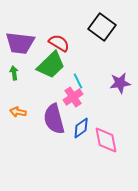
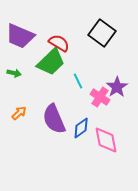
black square: moved 6 px down
purple trapezoid: moved 7 px up; rotated 16 degrees clockwise
green trapezoid: moved 3 px up
green arrow: rotated 112 degrees clockwise
purple star: moved 3 px left, 4 px down; rotated 25 degrees counterclockwise
pink cross: moved 27 px right; rotated 24 degrees counterclockwise
orange arrow: moved 1 px right, 1 px down; rotated 126 degrees clockwise
purple semicircle: rotated 8 degrees counterclockwise
